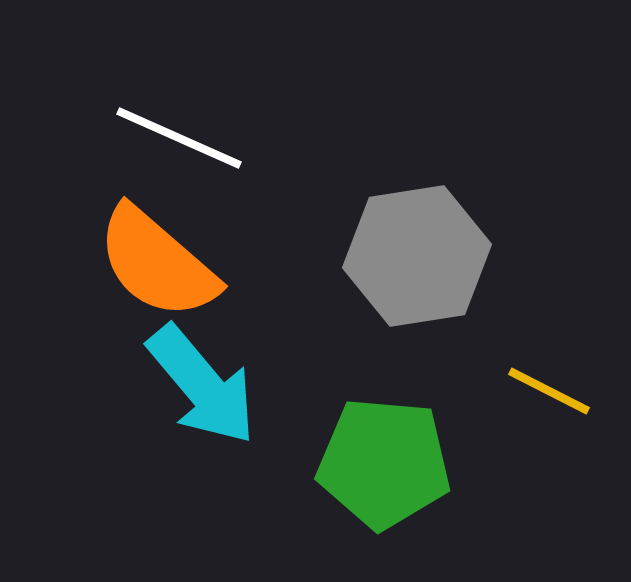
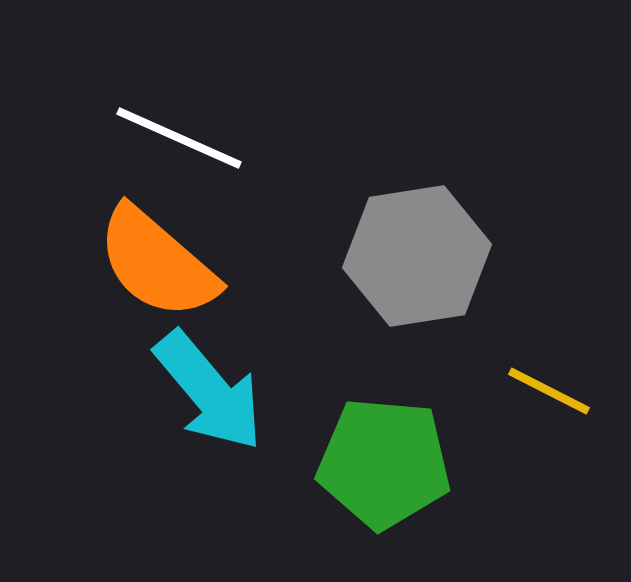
cyan arrow: moved 7 px right, 6 px down
